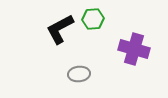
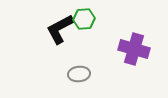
green hexagon: moved 9 px left
